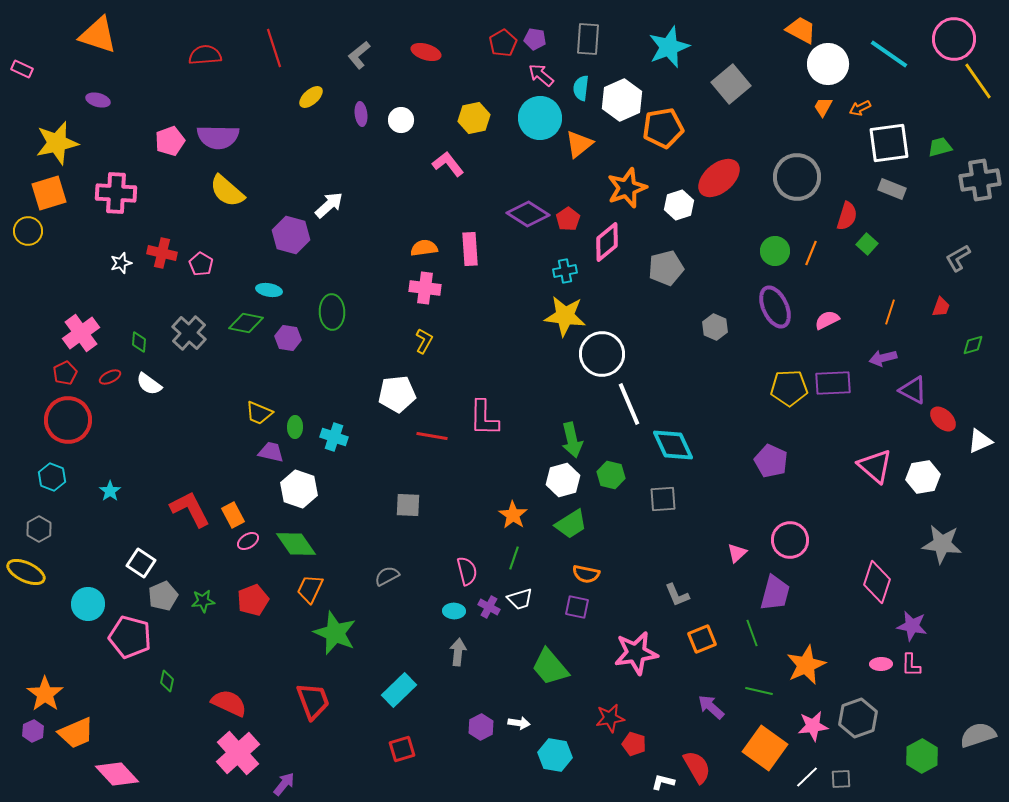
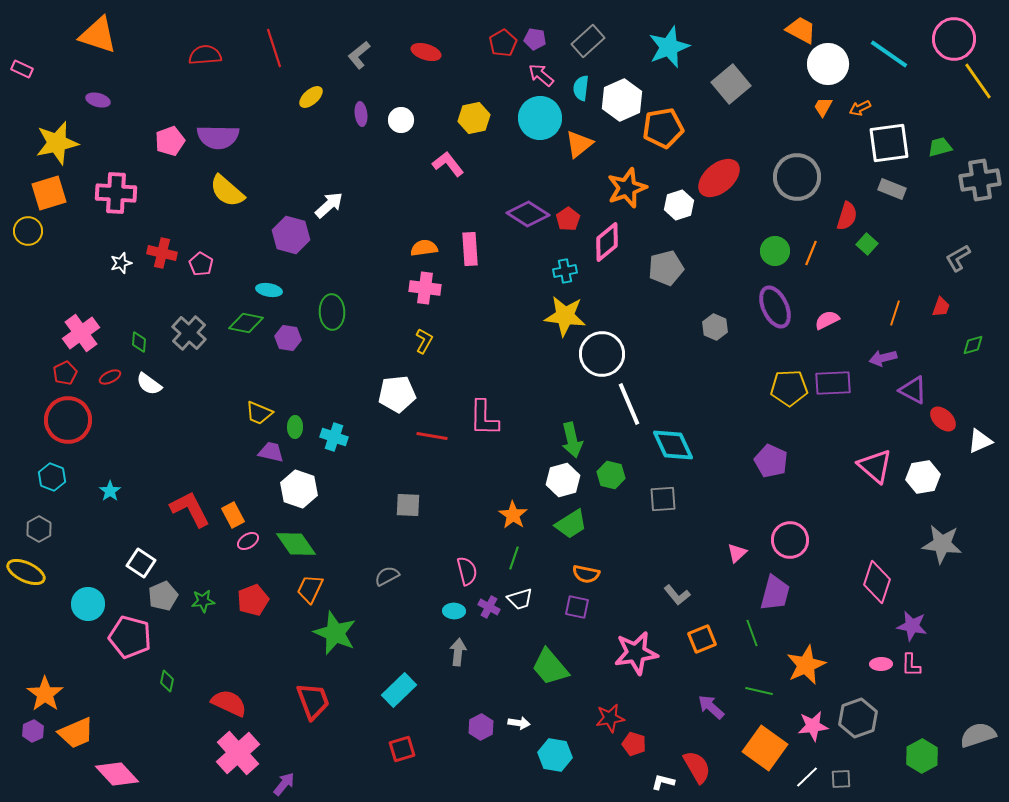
gray rectangle at (588, 39): moved 2 px down; rotated 44 degrees clockwise
orange line at (890, 312): moved 5 px right, 1 px down
gray L-shape at (677, 595): rotated 16 degrees counterclockwise
